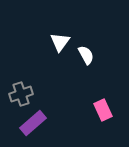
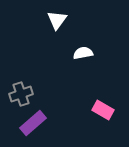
white triangle: moved 3 px left, 22 px up
white semicircle: moved 3 px left, 2 px up; rotated 72 degrees counterclockwise
pink rectangle: rotated 35 degrees counterclockwise
